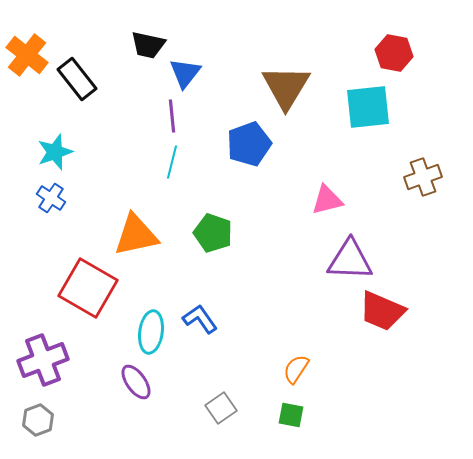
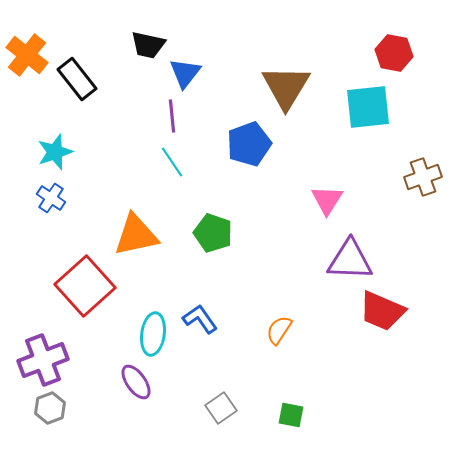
cyan line: rotated 48 degrees counterclockwise
pink triangle: rotated 44 degrees counterclockwise
red square: moved 3 px left, 2 px up; rotated 18 degrees clockwise
cyan ellipse: moved 2 px right, 2 px down
orange semicircle: moved 17 px left, 39 px up
gray hexagon: moved 12 px right, 12 px up
